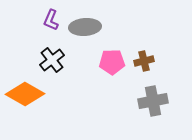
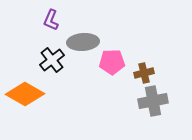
gray ellipse: moved 2 px left, 15 px down
brown cross: moved 12 px down
